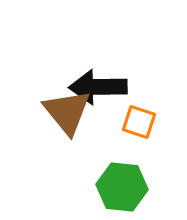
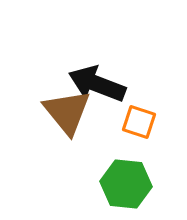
black arrow: moved 1 px left, 3 px up; rotated 22 degrees clockwise
green hexagon: moved 4 px right, 3 px up
